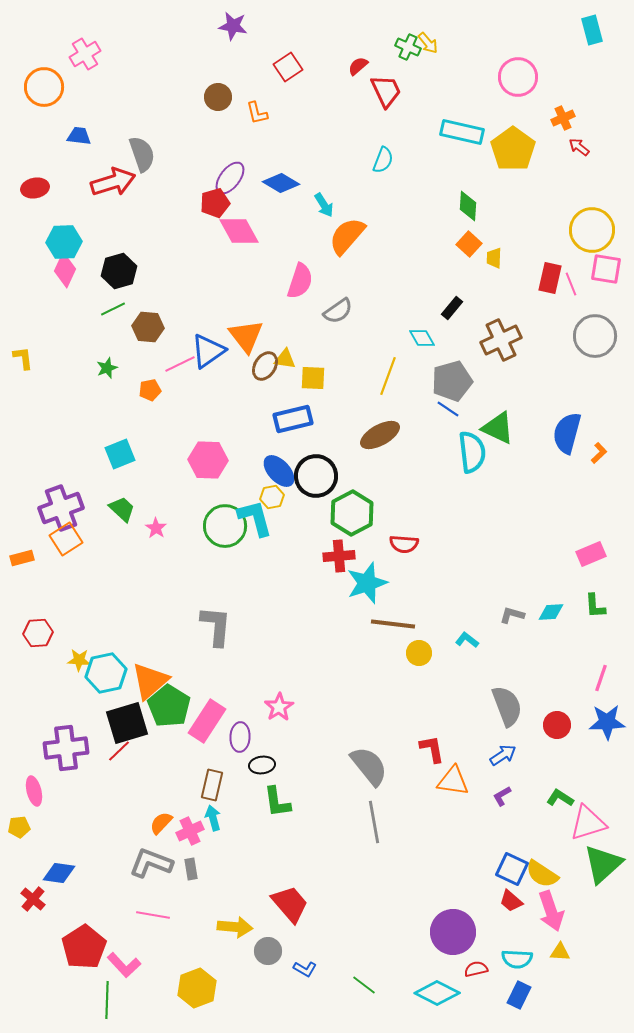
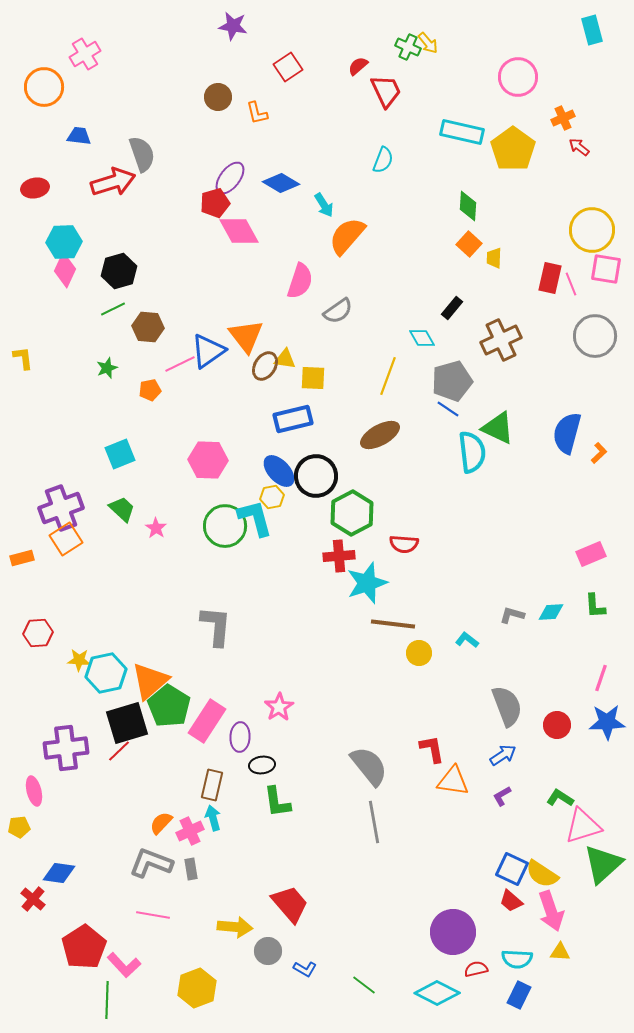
pink triangle at (588, 823): moved 5 px left, 3 px down
